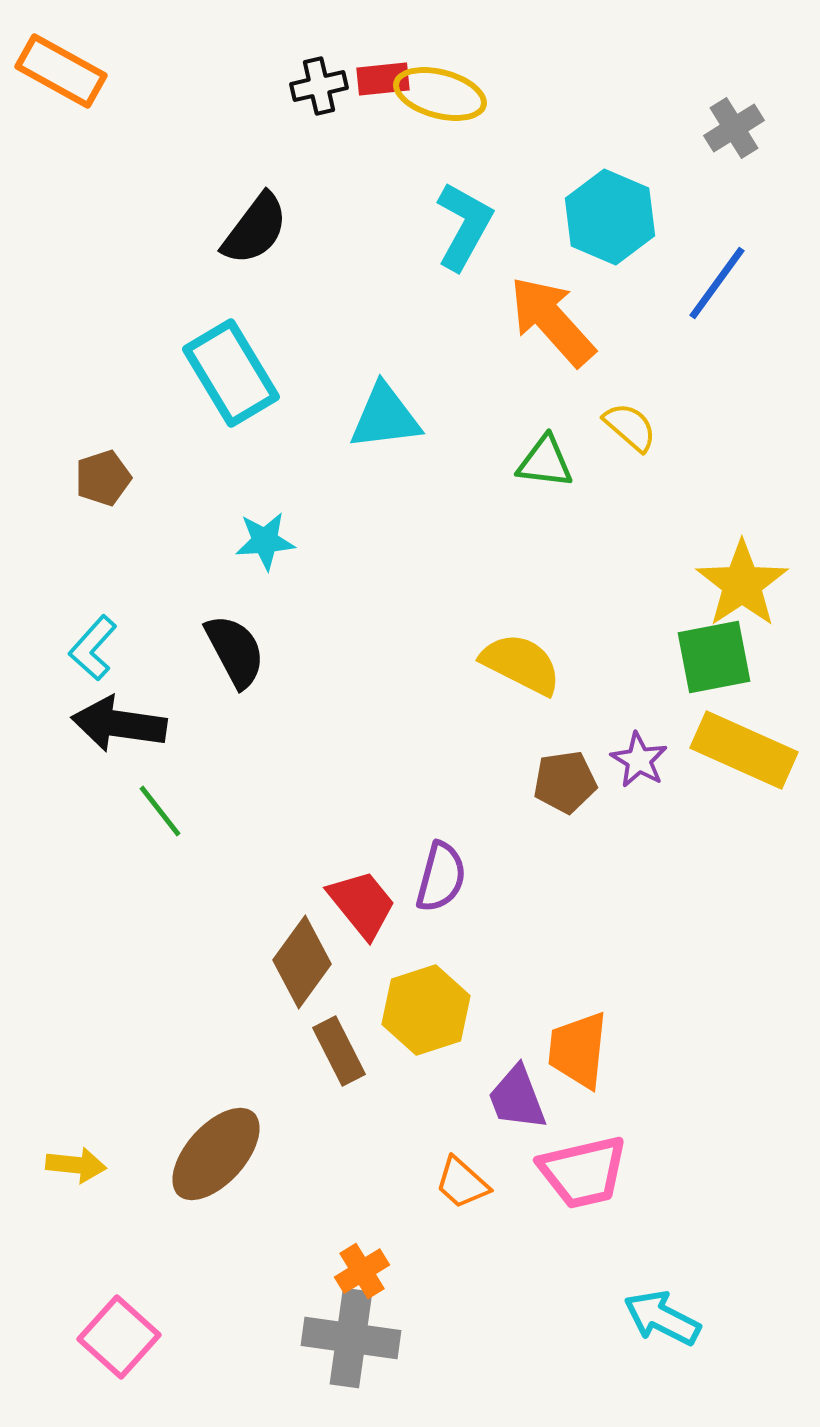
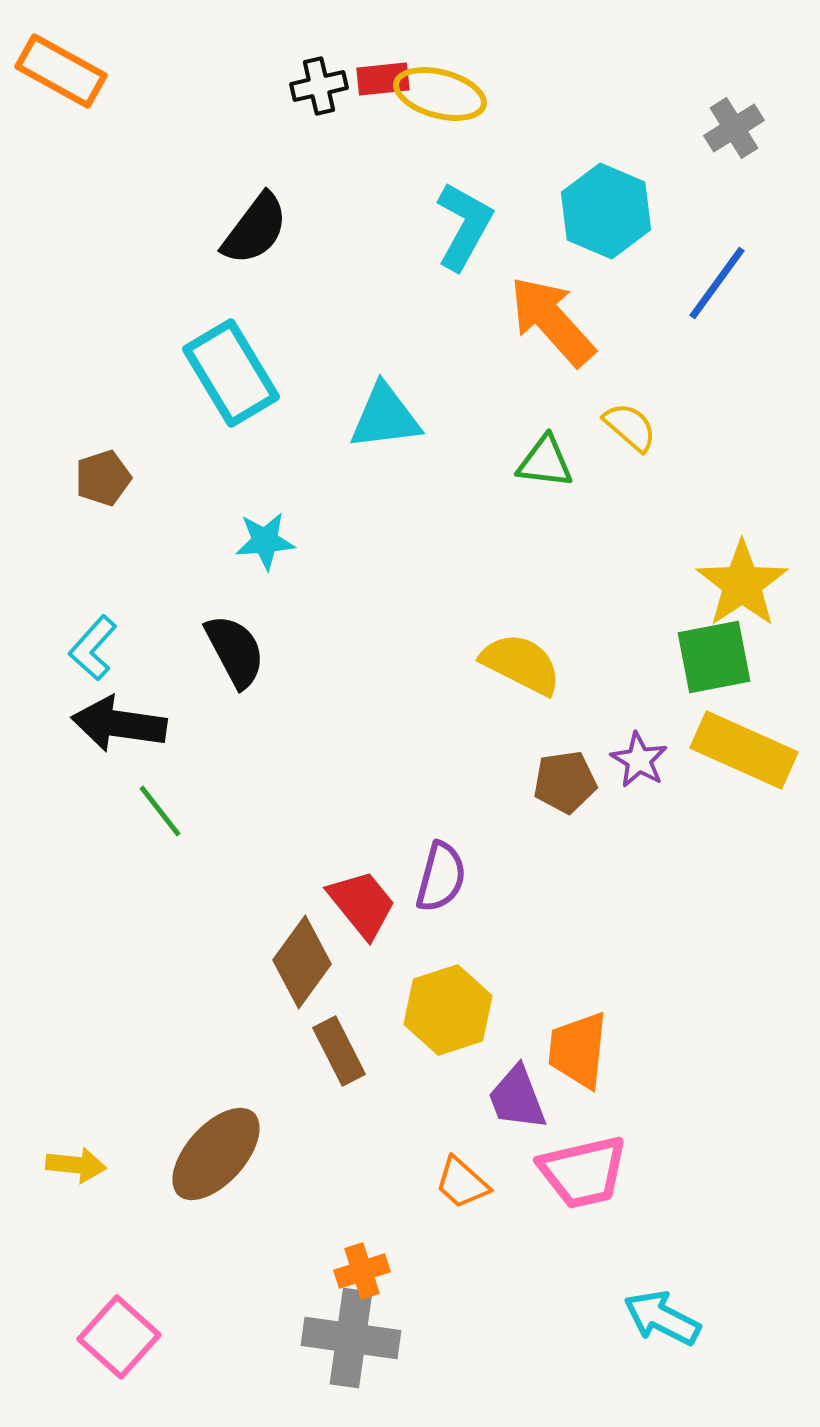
cyan hexagon at (610, 217): moved 4 px left, 6 px up
yellow hexagon at (426, 1010): moved 22 px right
orange cross at (362, 1271): rotated 14 degrees clockwise
